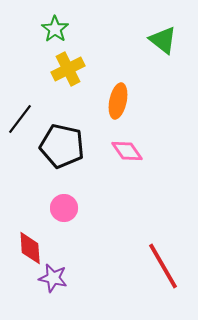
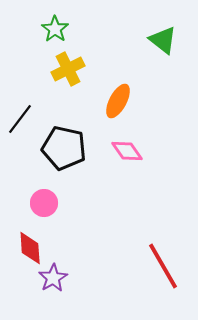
orange ellipse: rotated 16 degrees clockwise
black pentagon: moved 2 px right, 2 px down
pink circle: moved 20 px left, 5 px up
purple star: rotated 28 degrees clockwise
